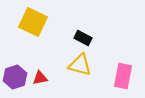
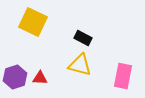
red triangle: rotated 14 degrees clockwise
